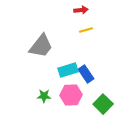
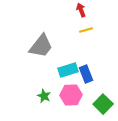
red arrow: rotated 104 degrees counterclockwise
blue rectangle: rotated 12 degrees clockwise
green star: rotated 24 degrees clockwise
